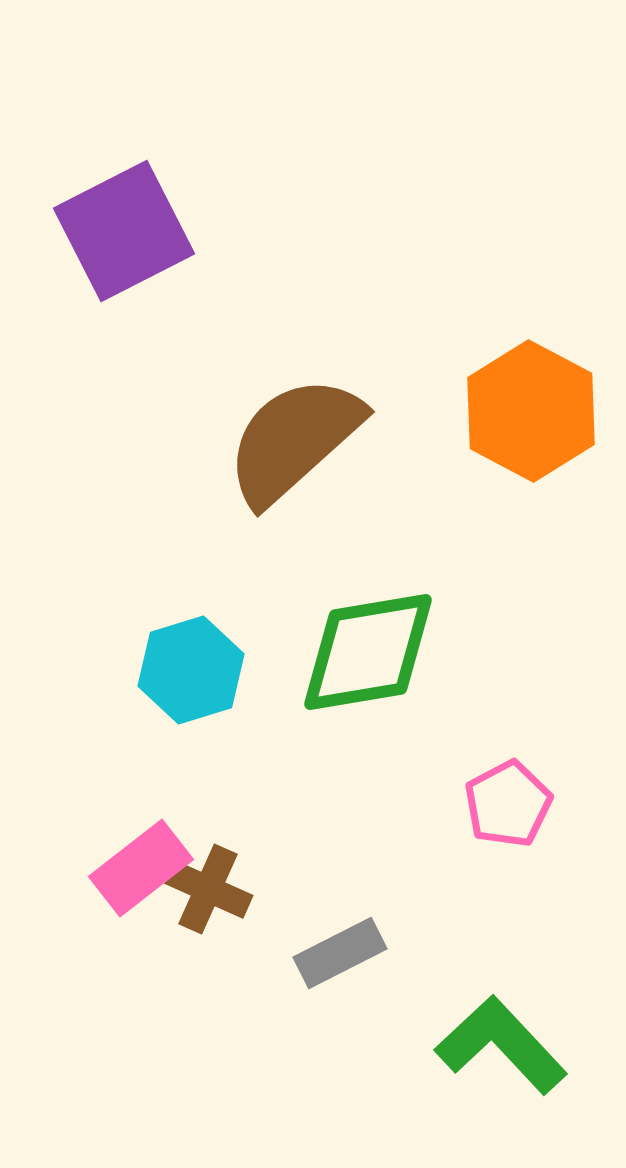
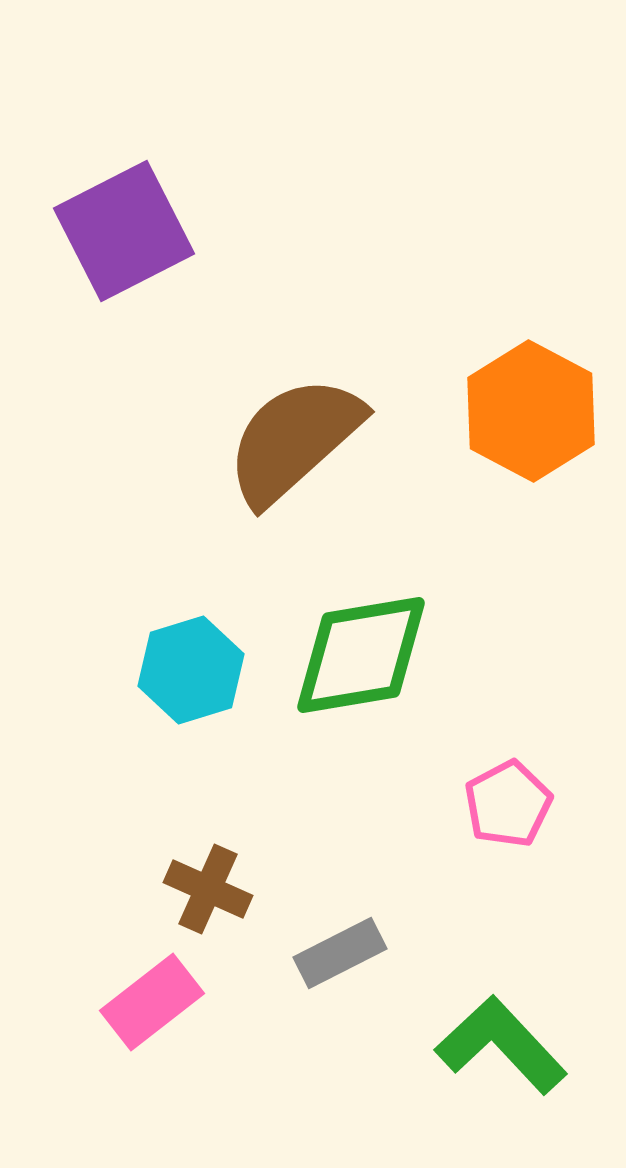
green diamond: moved 7 px left, 3 px down
pink rectangle: moved 11 px right, 134 px down
